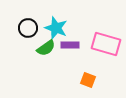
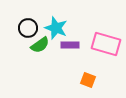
green semicircle: moved 6 px left, 3 px up
